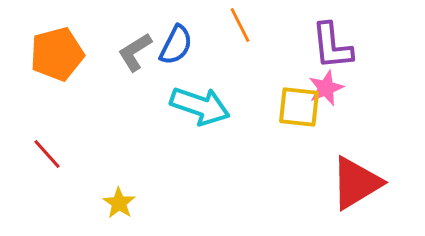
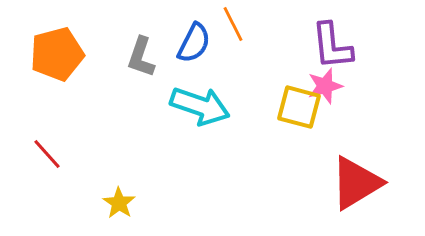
orange line: moved 7 px left, 1 px up
blue semicircle: moved 18 px right, 2 px up
gray L-shape: moved 6 px right, 5 px down; rotated 39 degrees counterclockwise
pink star: moved 1 px left, 2 px up; rotated 6 degrees clockwise
yellow square: rotated 9 degrees clockwise
